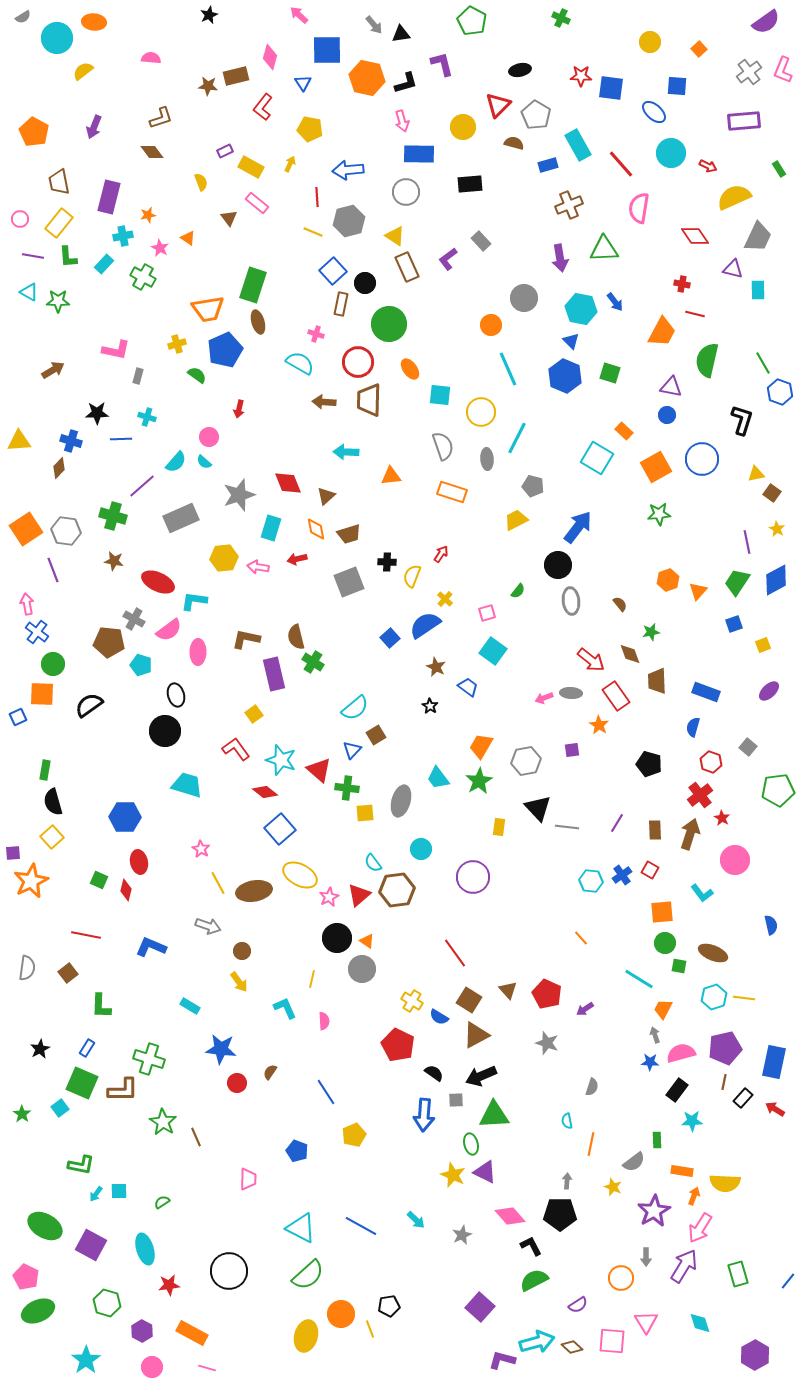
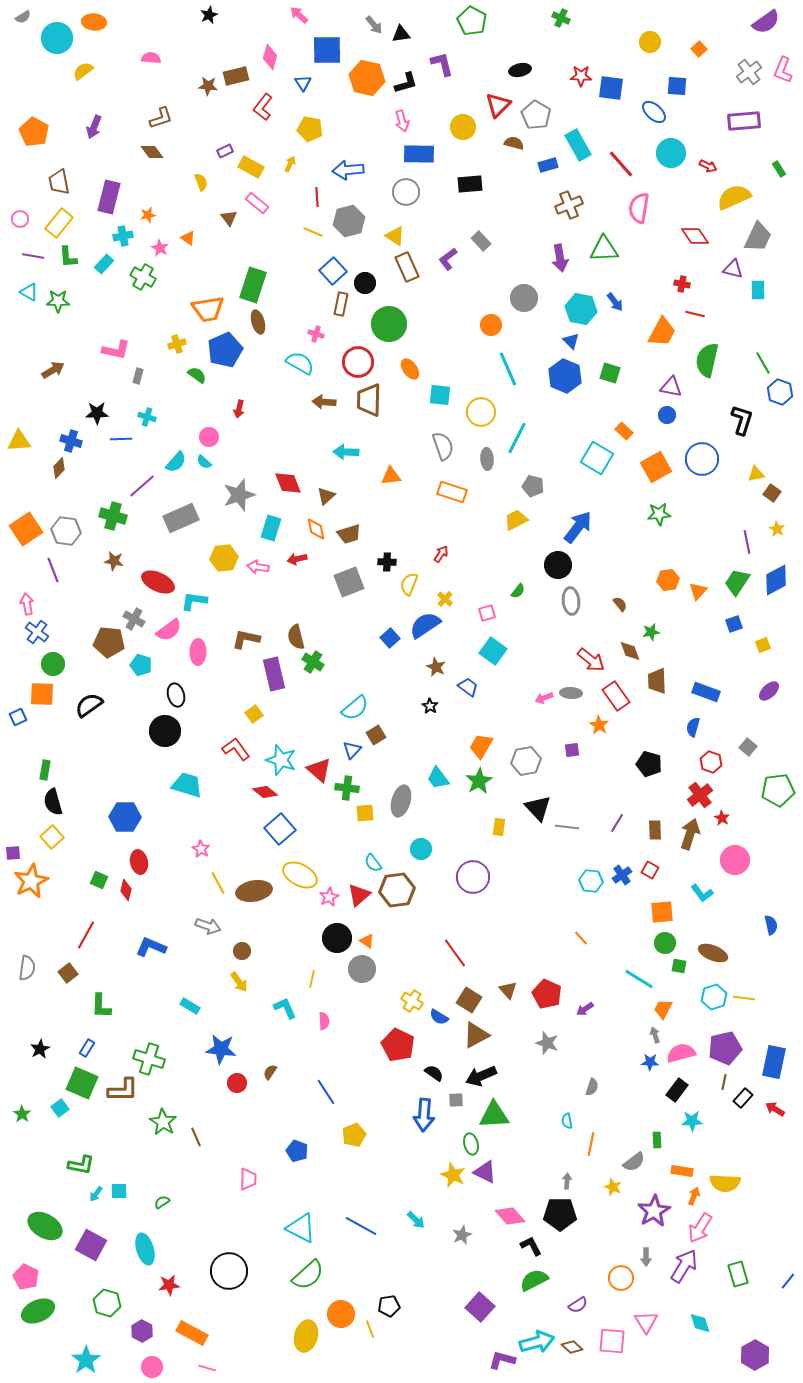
yellow semicircle at (412, 576): moved 3 px left, 8 px down
orange hexagon at (668, 580): rotated 10 degrees clockwise
brown diamond at (630, 654): moved 3 px up
red line at (86, 935): rotated 72 degrees counterclockwise
